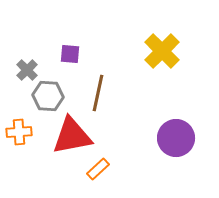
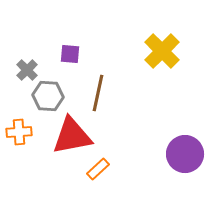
purple circle: moved 9 px right, 16 px down
